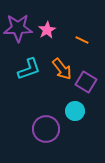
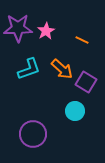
pink star: moved 1 px left, 1 px down
orange arrow: rotated 10 degrees counterclockwise
purple circle: moved 13 px left, 5 px down
